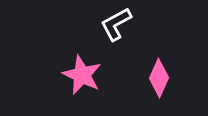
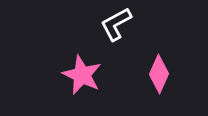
pink diamond: moved 4 px up
